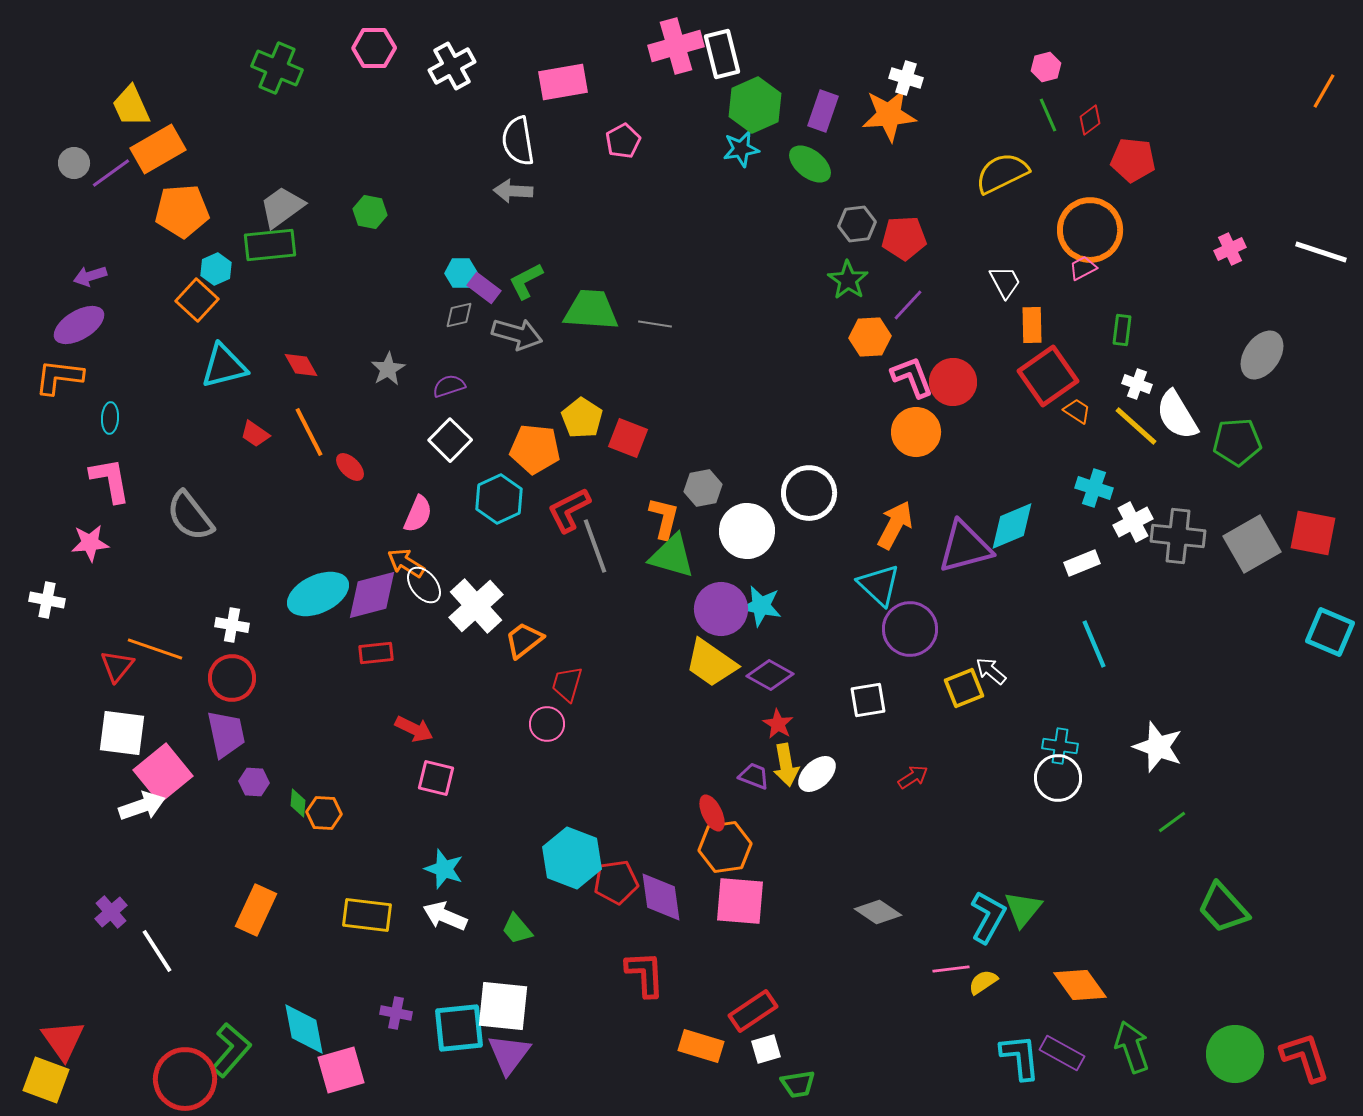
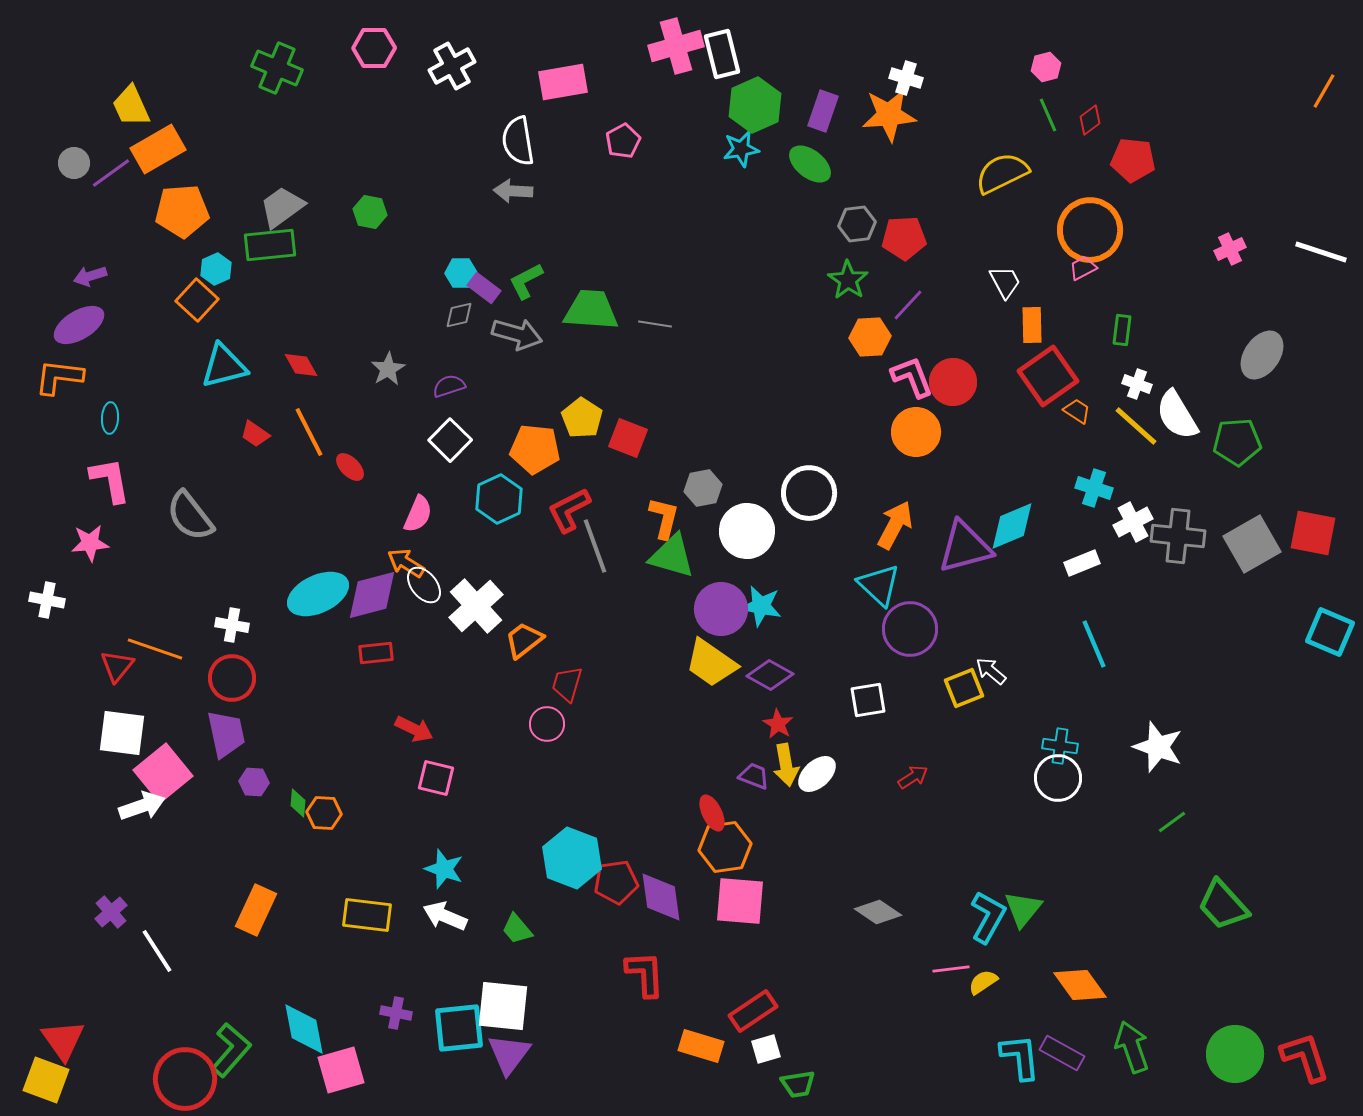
green trapezoid at (1223, 908): moved 3 px up
